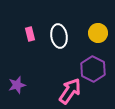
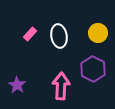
pink rectangle: rotated 56 degrees clockwise
purple star: rotated 24 degrees counterclockwise
pink arrow: moved 9 px left, 5 px up; rotated 32 degrees counterclockwise
